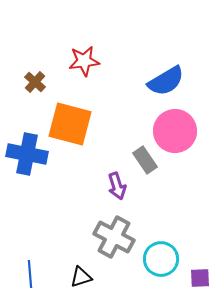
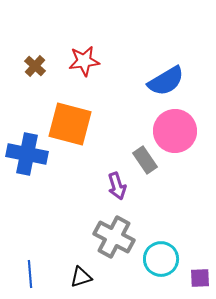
brown cross: moved 16 px up
